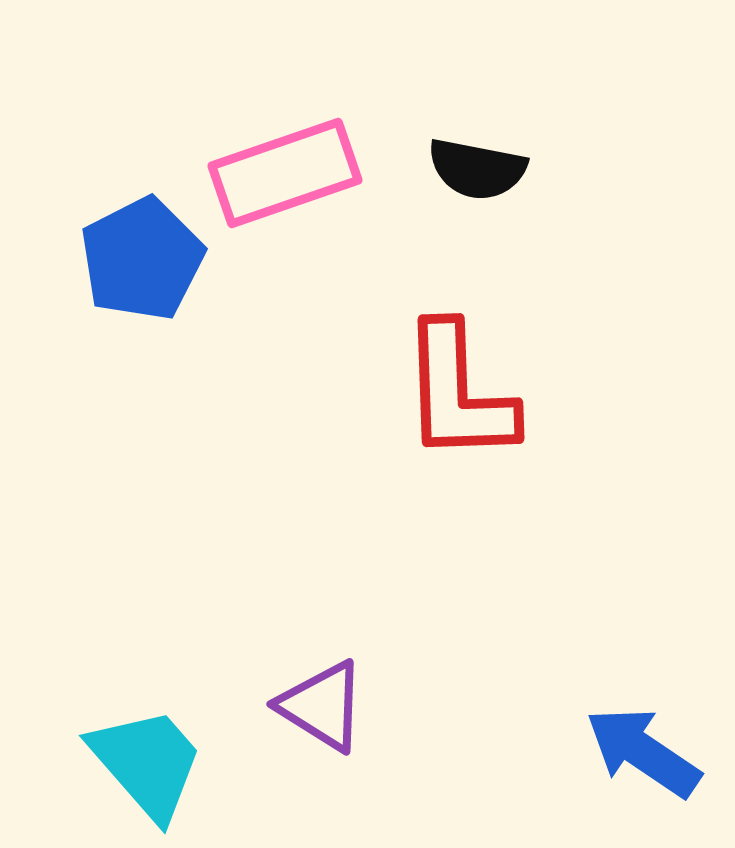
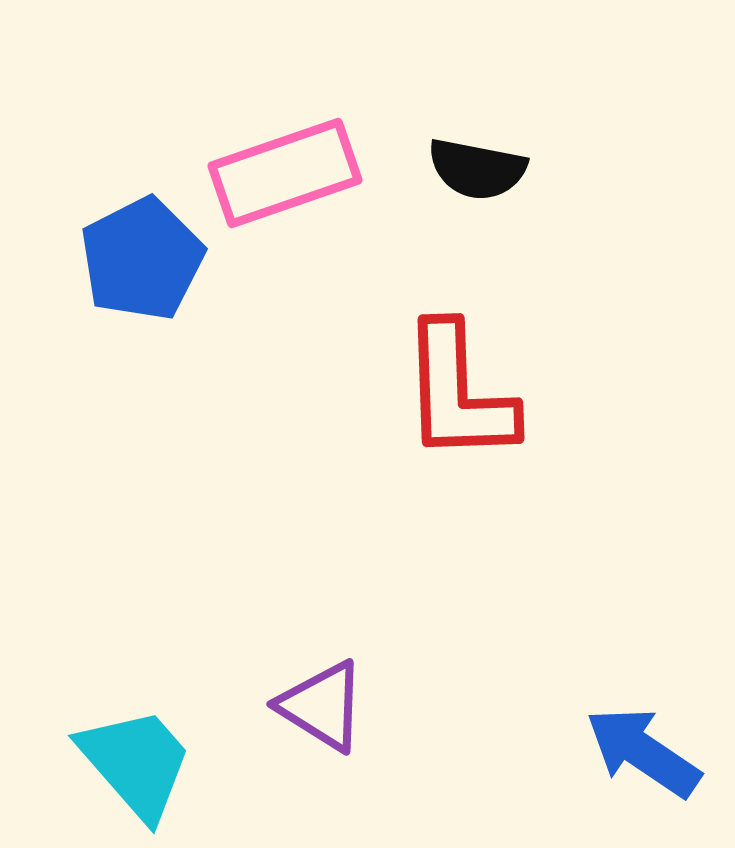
cyan trapezoid: moved 11 px left
